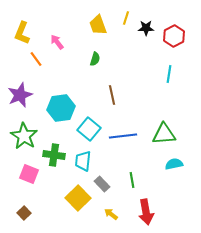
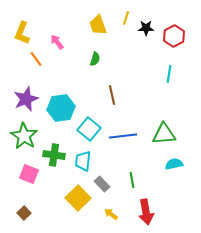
purple star: moved 6 px right, 4 px down
